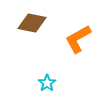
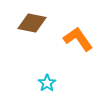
orange L-shape: rotated 84 degrees clockwise
